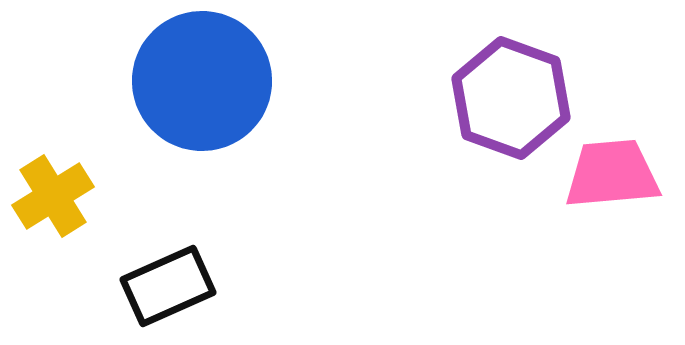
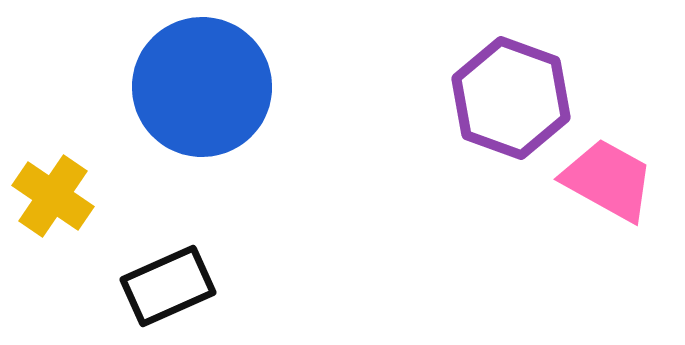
blue circle: moved 6 px down
pink trapezoid: moved 4 px left, 6 px down; rotated 34 degrees clockwise
yellow cross: rotated 24 degrees counterclockwise
